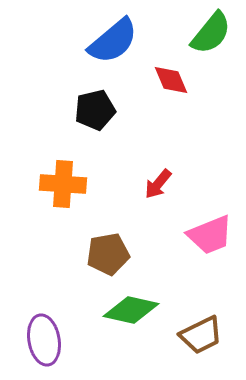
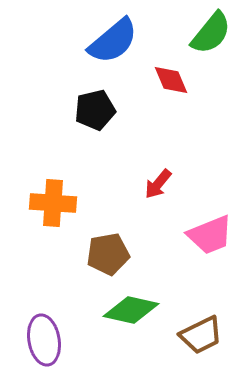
orange cross: moved 10 px left, 19 px down
